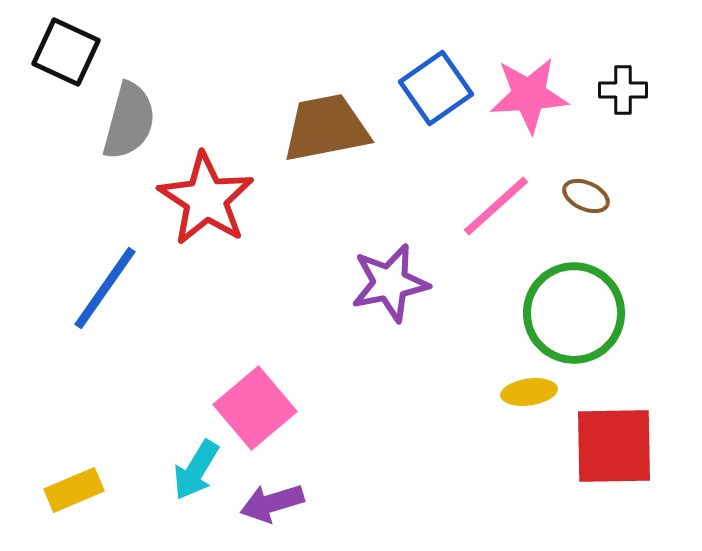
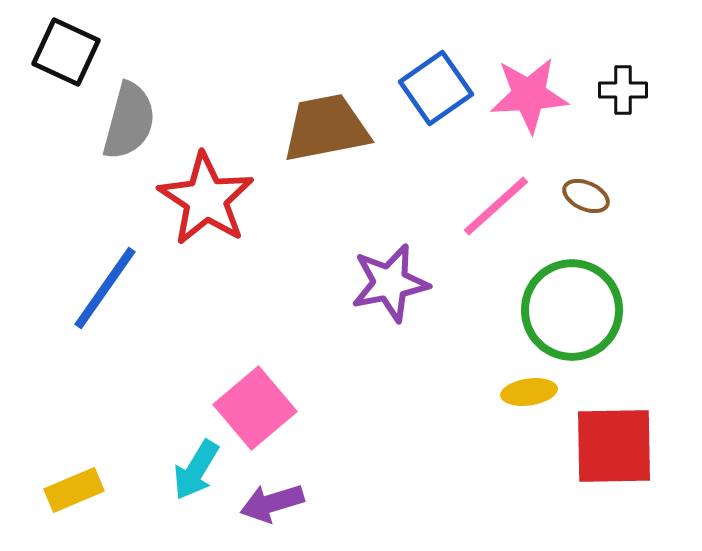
green circle: moved 2 px left, 3 px up
